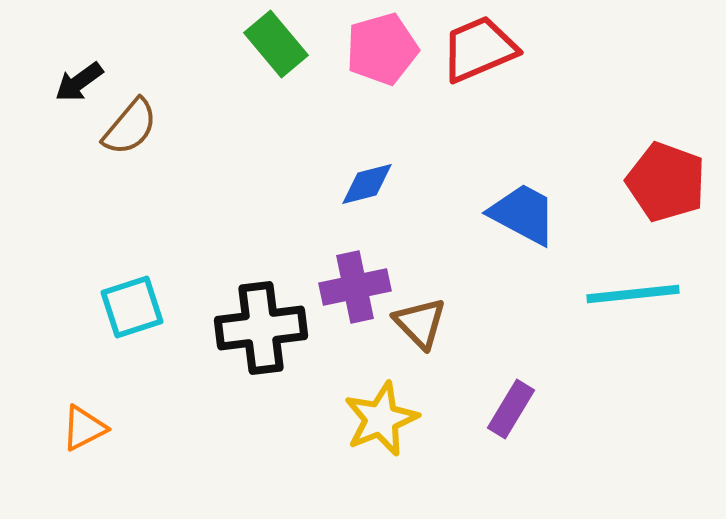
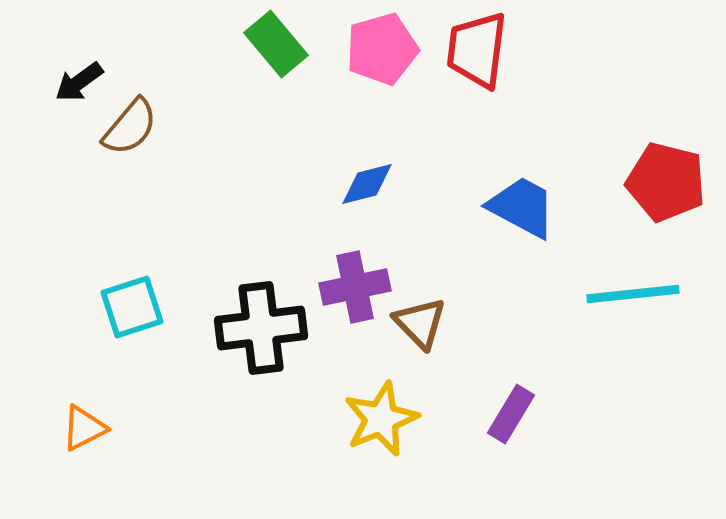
red trapezoid: moved 2 px left, 1 px down; rotated 60 degrees counterclockwise
red pentagon: rotated 6 degrees counterclockwise
blue trapezoid: moved 1 px left, 7 px up
purple rectangle: moved 5 px down
